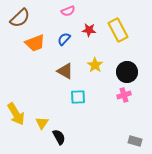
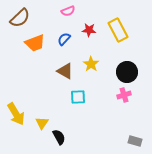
yellow star: moved 4 px left, 1 px up
